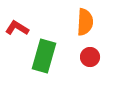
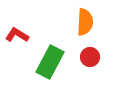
red L-shape: moved 7 px down
green rectangle: moved 6 px right, 6 px down; rotated 12 degrees clockwise
